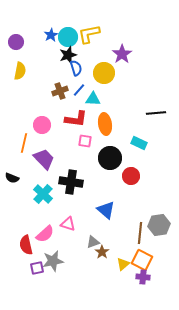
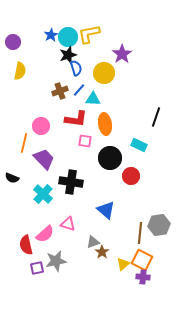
purple circle: moved 3 px left
black line: moved 4 px down; rotated 66 degrees counterclockwise
pink circle: moved 1 px left, 1 px down
cyan rectangle: moved 2 px down
gray star: moved 3 px right
